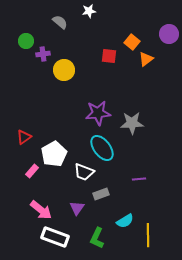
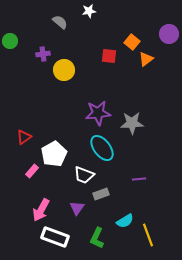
green circle: moved 16 px left
white trapezoid: moved 3 px down
pink arrow: rotated 80 degrees clockwise
yellow line: rotated 20 degrees counterclockwise
